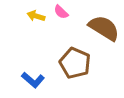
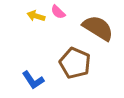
pink semicircle: moved 3 px left
brown semicircle: moved 6 px left
blue L-shape: rotated 15 degrees clockwise
